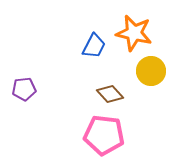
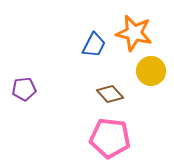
blue trapezoid: moved 1 px up
pink pentagon: moved 6 px right, 3 px down
